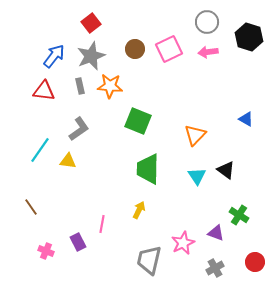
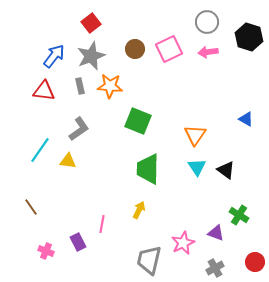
orange triangle: rotated 10 degrees counterclockwise
cyan triangle: moved 9 px up
